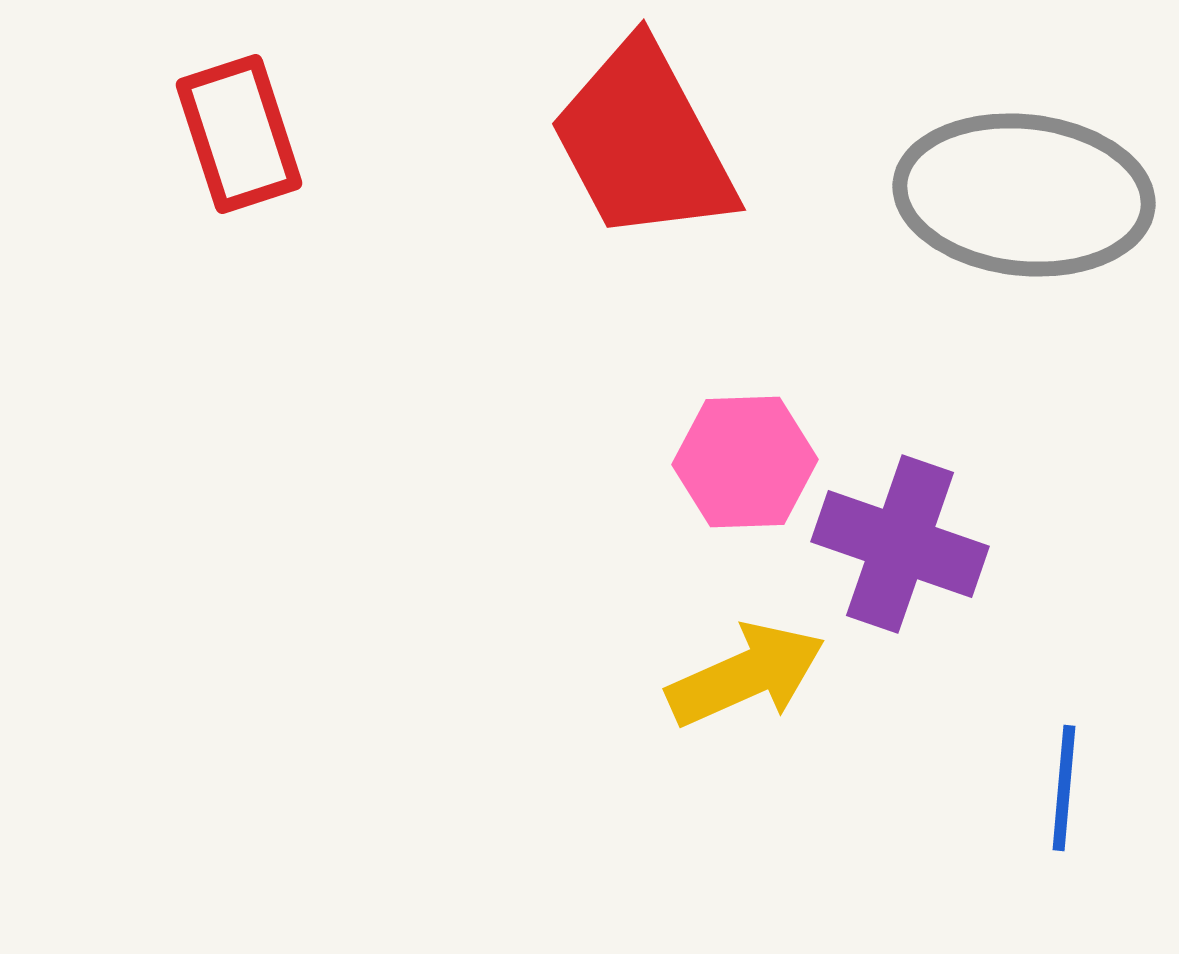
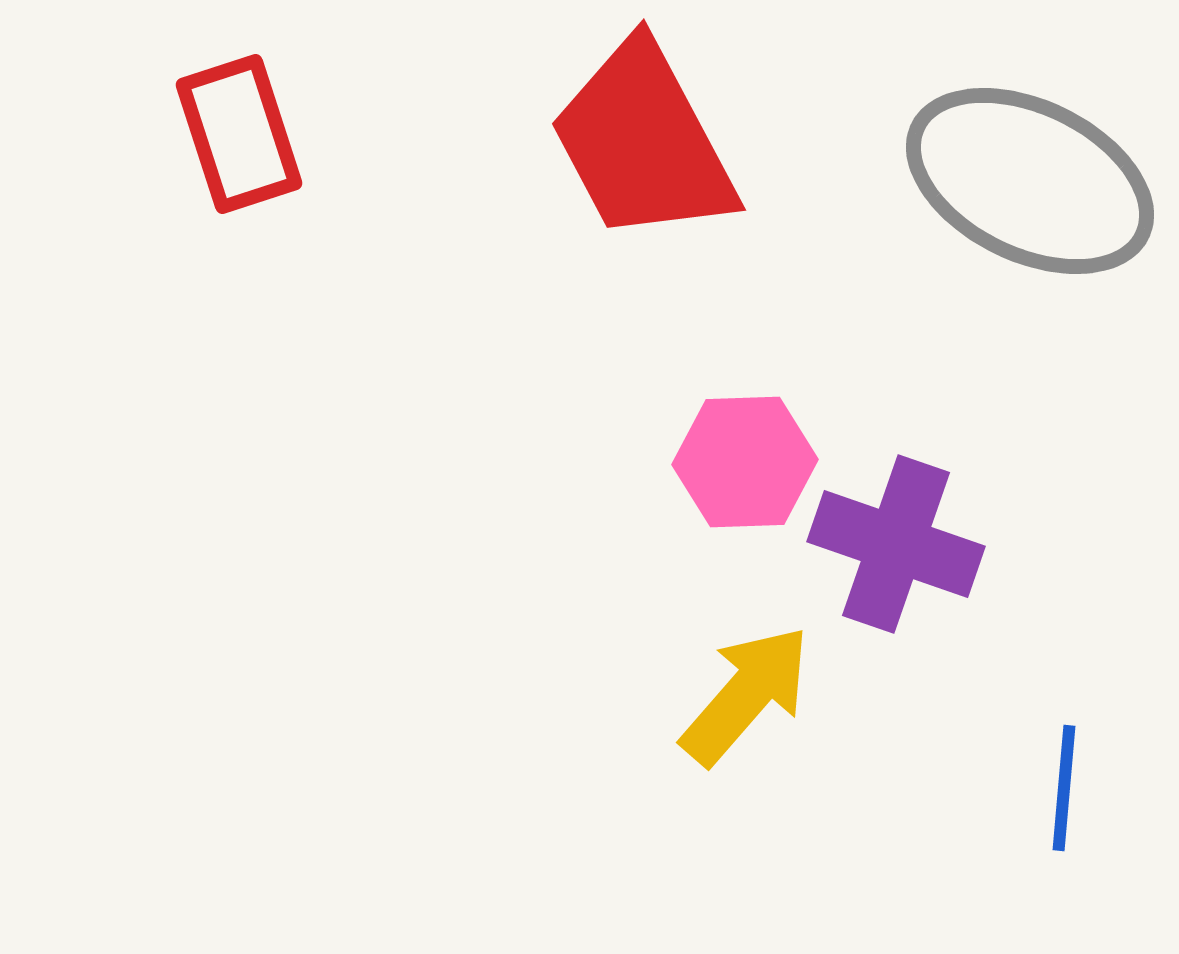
gray ellipse: moved 6 px right, 14 px up; rotated 20 degrees clockwise
purple cross: moved 4 px left
yellow arrow: moved 20 px down; rotated 25 degrees counterclockwise
